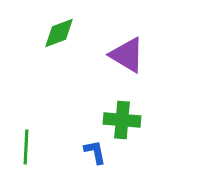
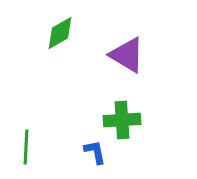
green diamond: moved 1 px right; rotated 9 degrees counterclockwise
green cross: rotated 9 degrees counterclockwise
